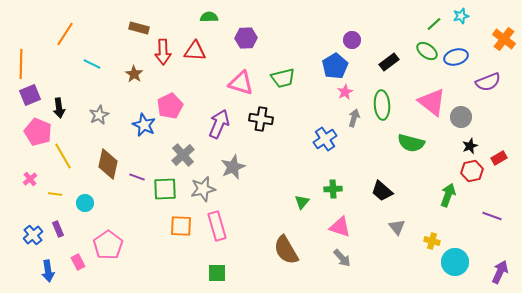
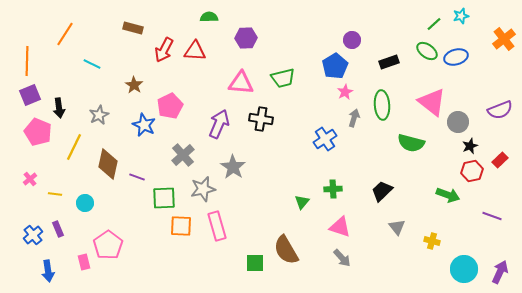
brown rectangle at (139, 28): moved 6 px left
orange cross at (504, 39): rotated 15 degrees clockwise
red arrow at (163, 52): moved 1 px right, 2 px up; rotated 30 degrees clockwise
black rectangle at (389, 62): rotated 18 degrees clockwise
orange line at (21, 64): moved 6 px right, 3 px up
brown star at (134, 74): moved 11 px down
purple semicircle at (488, 82): moved 12 px right, 28 px down
pink triangle at (241, 83): rotated 12 degrees counterclockwise
gray circle at (461, 117): moved 3 px left, 5 px down
yellow line at (63, 156): moved 11 px right, 9 px up; rotated 56 degrees clockwise
red rectangle at (499, 158): moved 1 px right, 2 px down; rotated 14 degrees counterclockwise
gray star at (233, 167): rotated 15 degrees counterclockwise
green square at (165, 189): moved 1 px left, 9 px down
black trapezoid at (382, 191): rotated 95 degrees clockwise
green arrow at (448, 195): rotated 90 degrees clockwise
pink rectangle at (78, 262): moved 6 px right; rotated 14 degrees clockwise
cyan circle at (455, 262): moved 9 px right, 7 px down
green square at (217, 273): moved 38 px right, 10 px up
